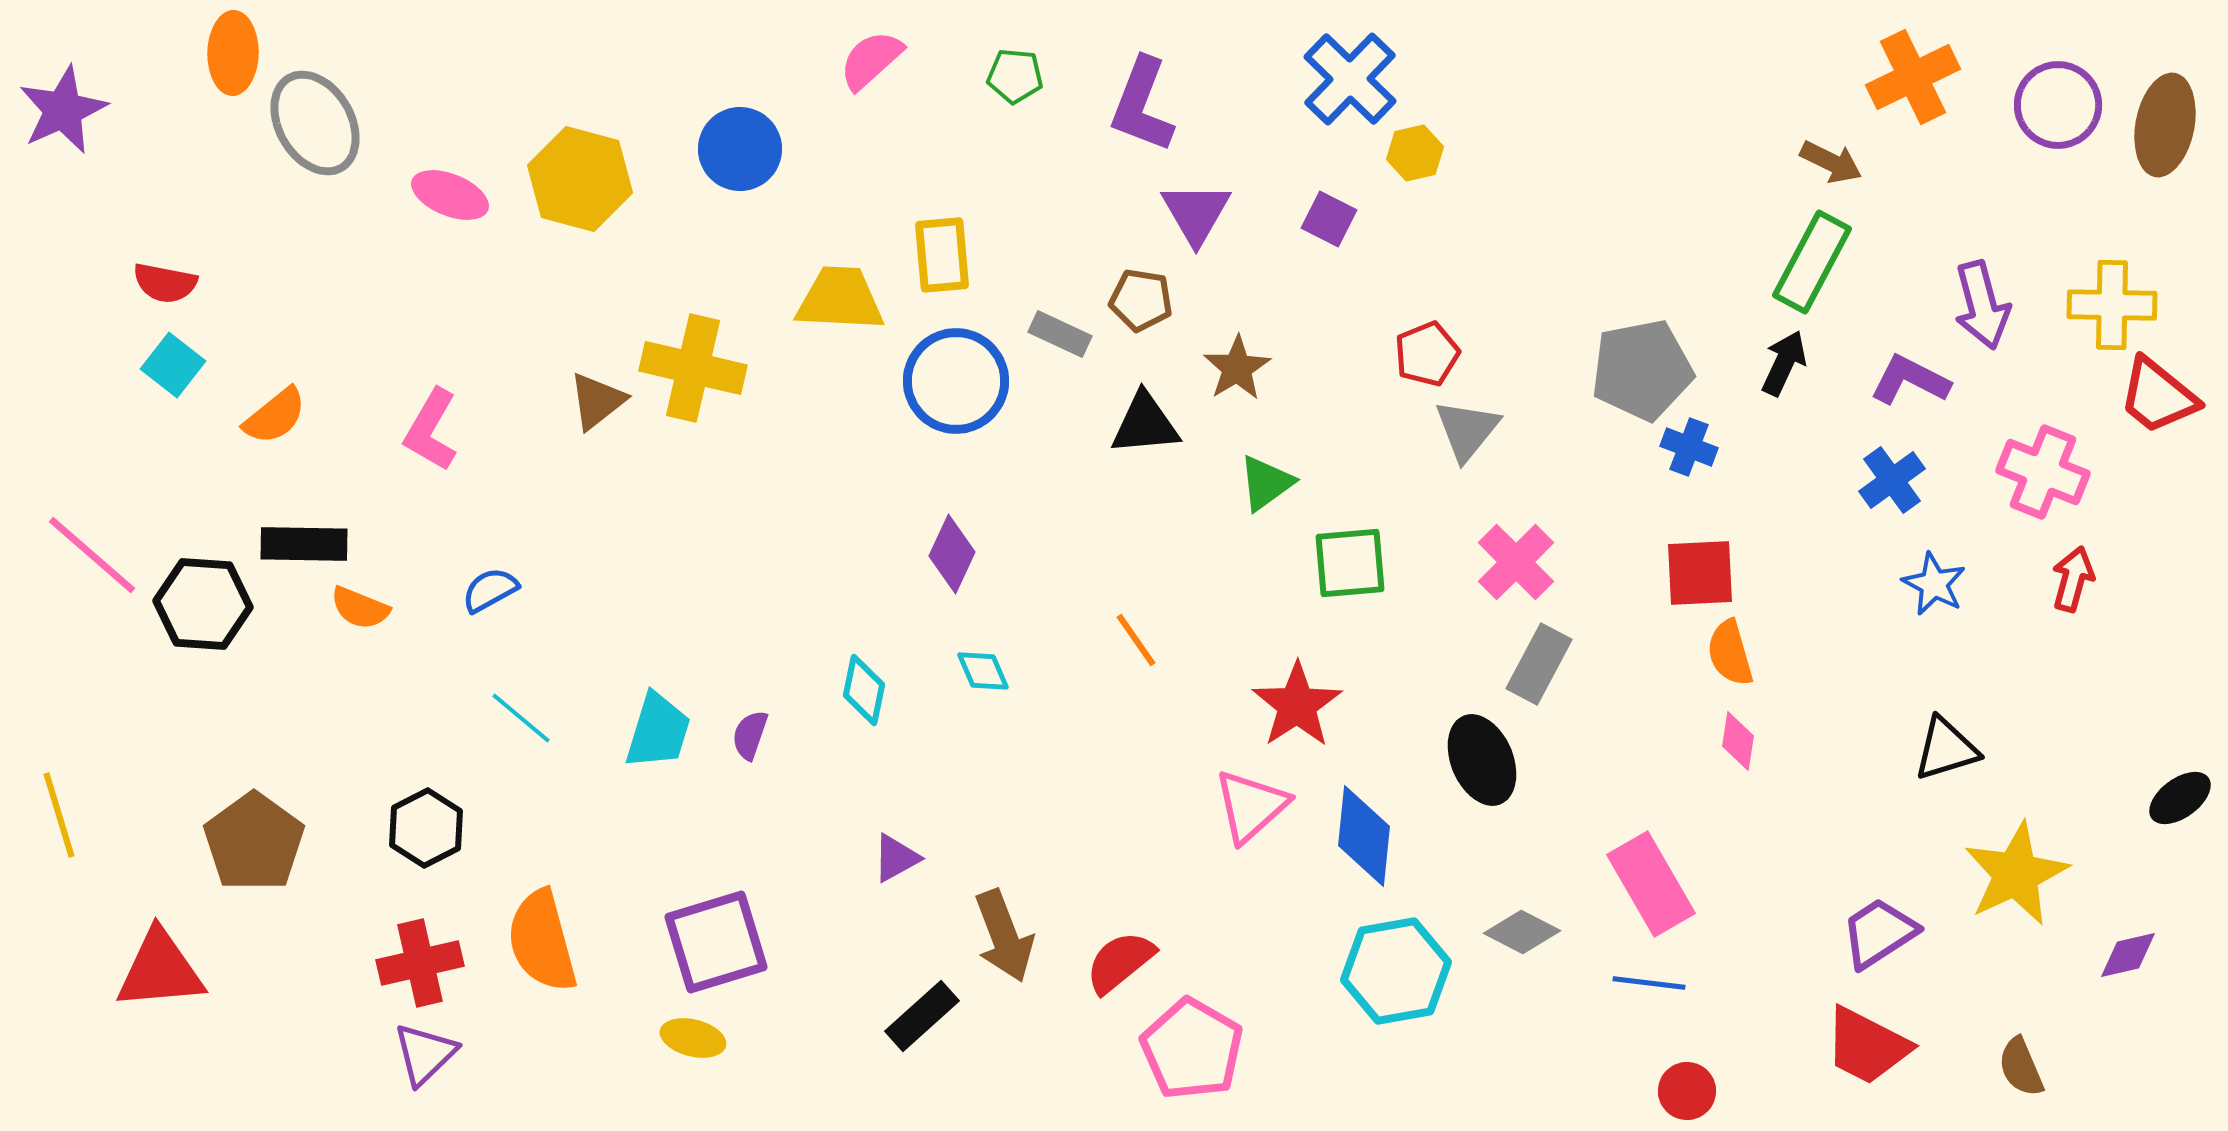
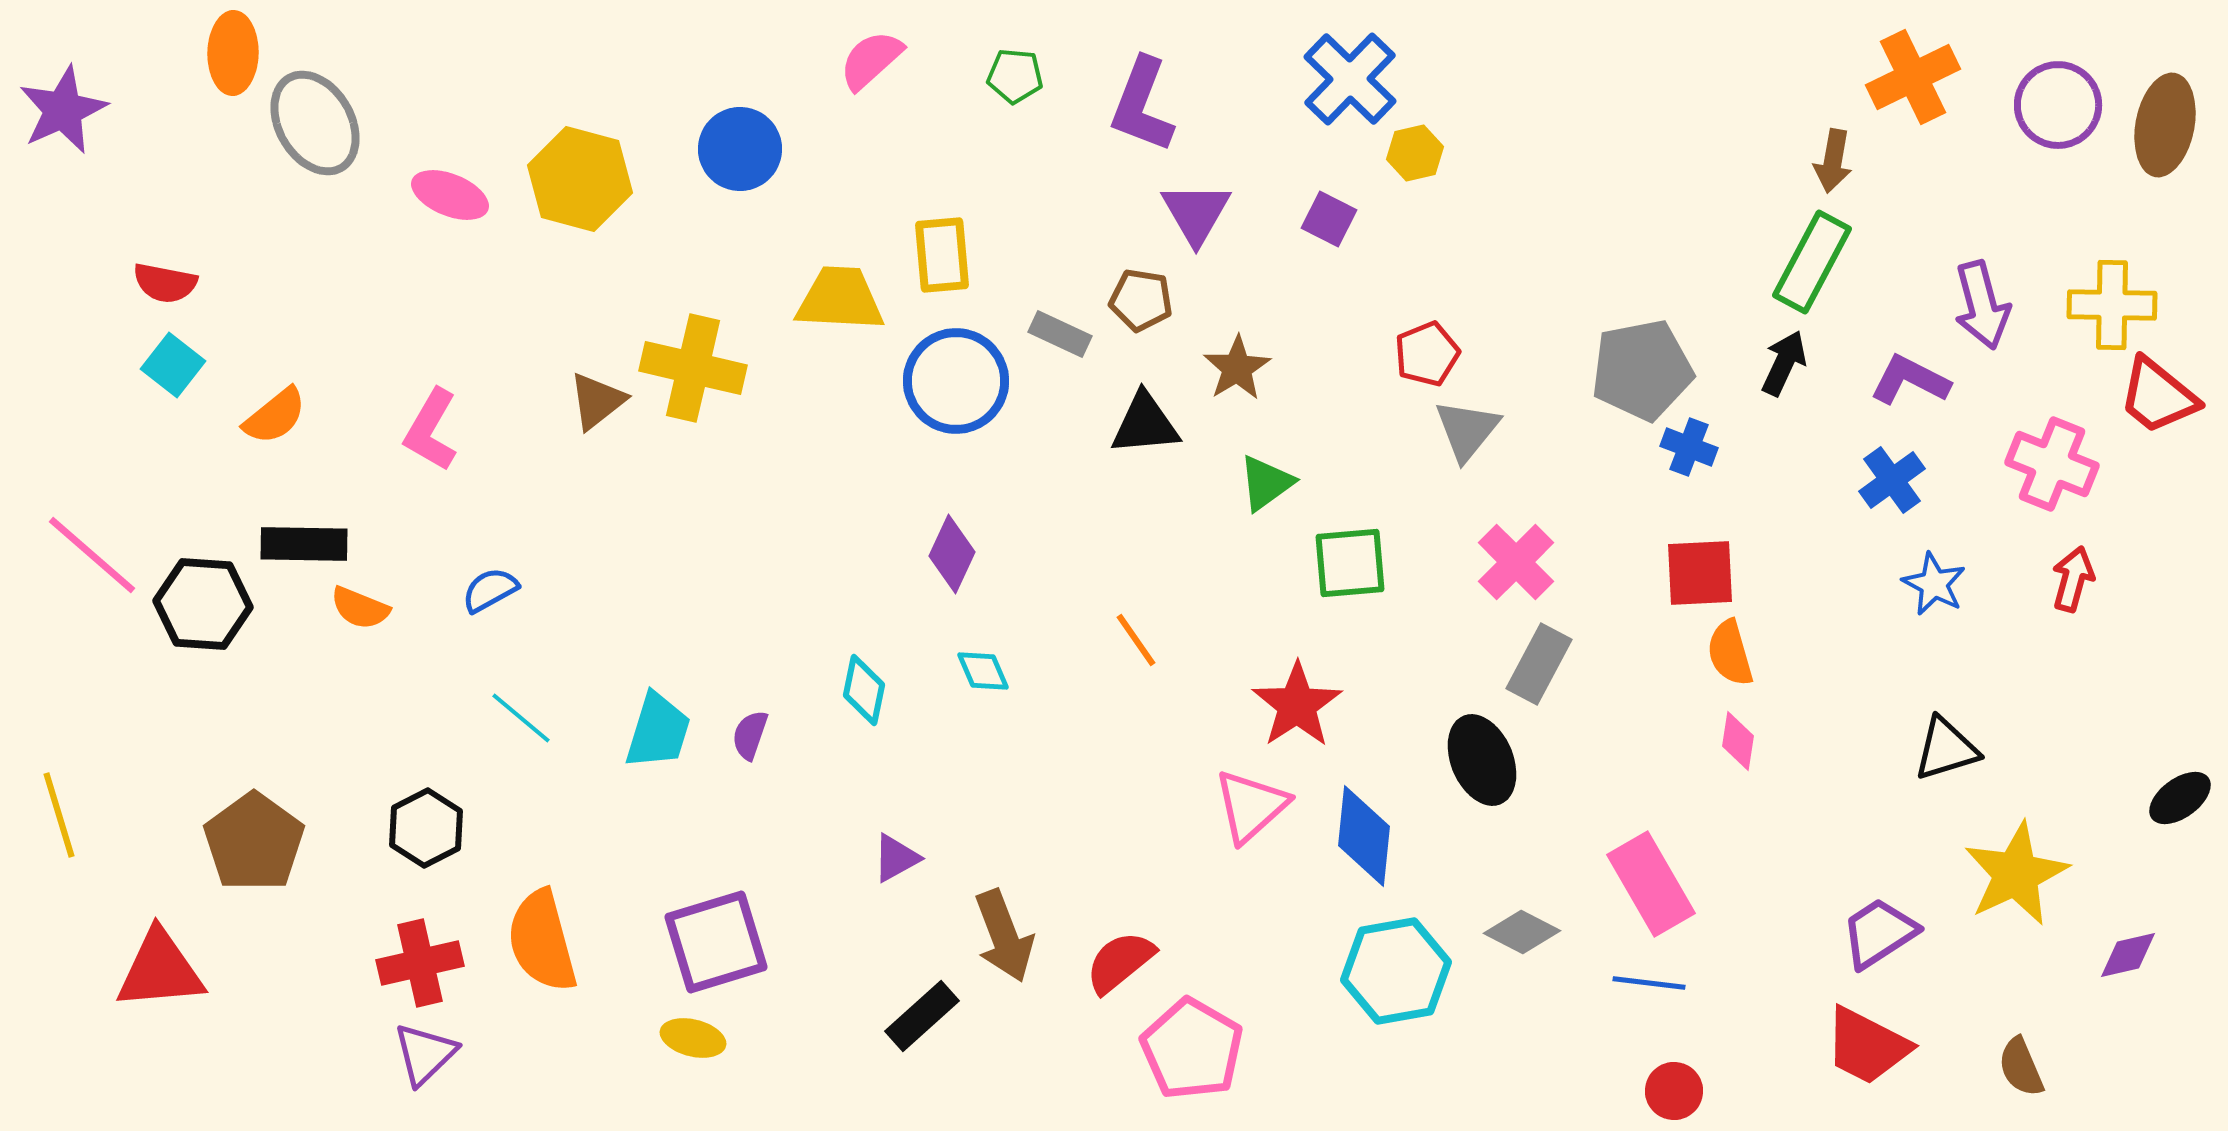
brown arrow at (1831, 162): moved 2 px right, 1 px up; rotated 74 degrees clockwise
pink cross at (2043, 472): moved 9 px right, 8 px up
red circle at (1687, 1091): moved 13 px left
